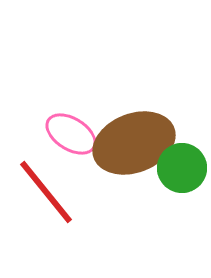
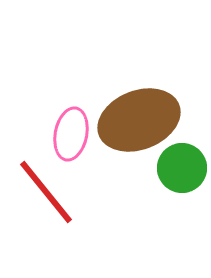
pink ellipse: rotated 69 degrees clockwise
brown ellipse: moved 5 px right, 23 px up
